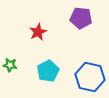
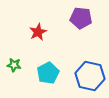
green star: moved 4 px right
cyan pentagon: moved 2 px down
blue hexagon: moved 1 px up
